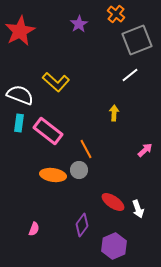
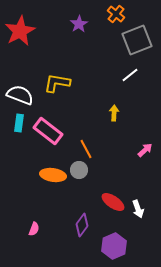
yellow L-shape: moved 1 px right, 1 px down; rotated 148 degrees clockwise
